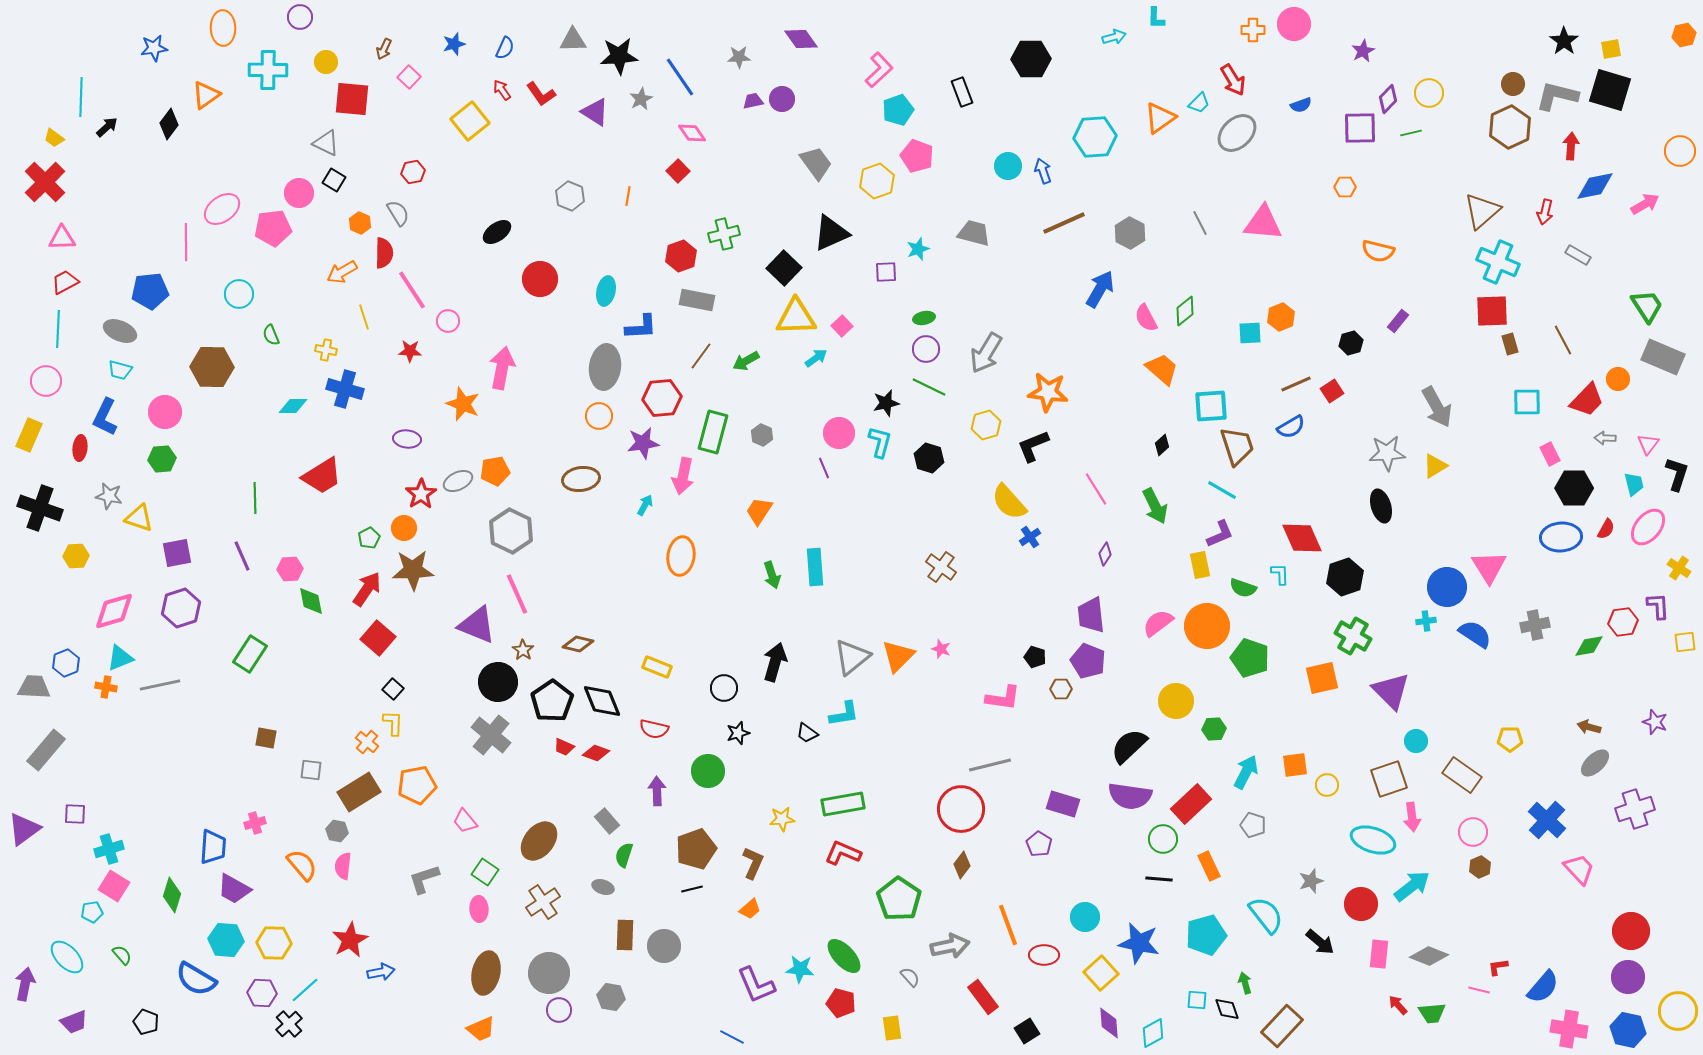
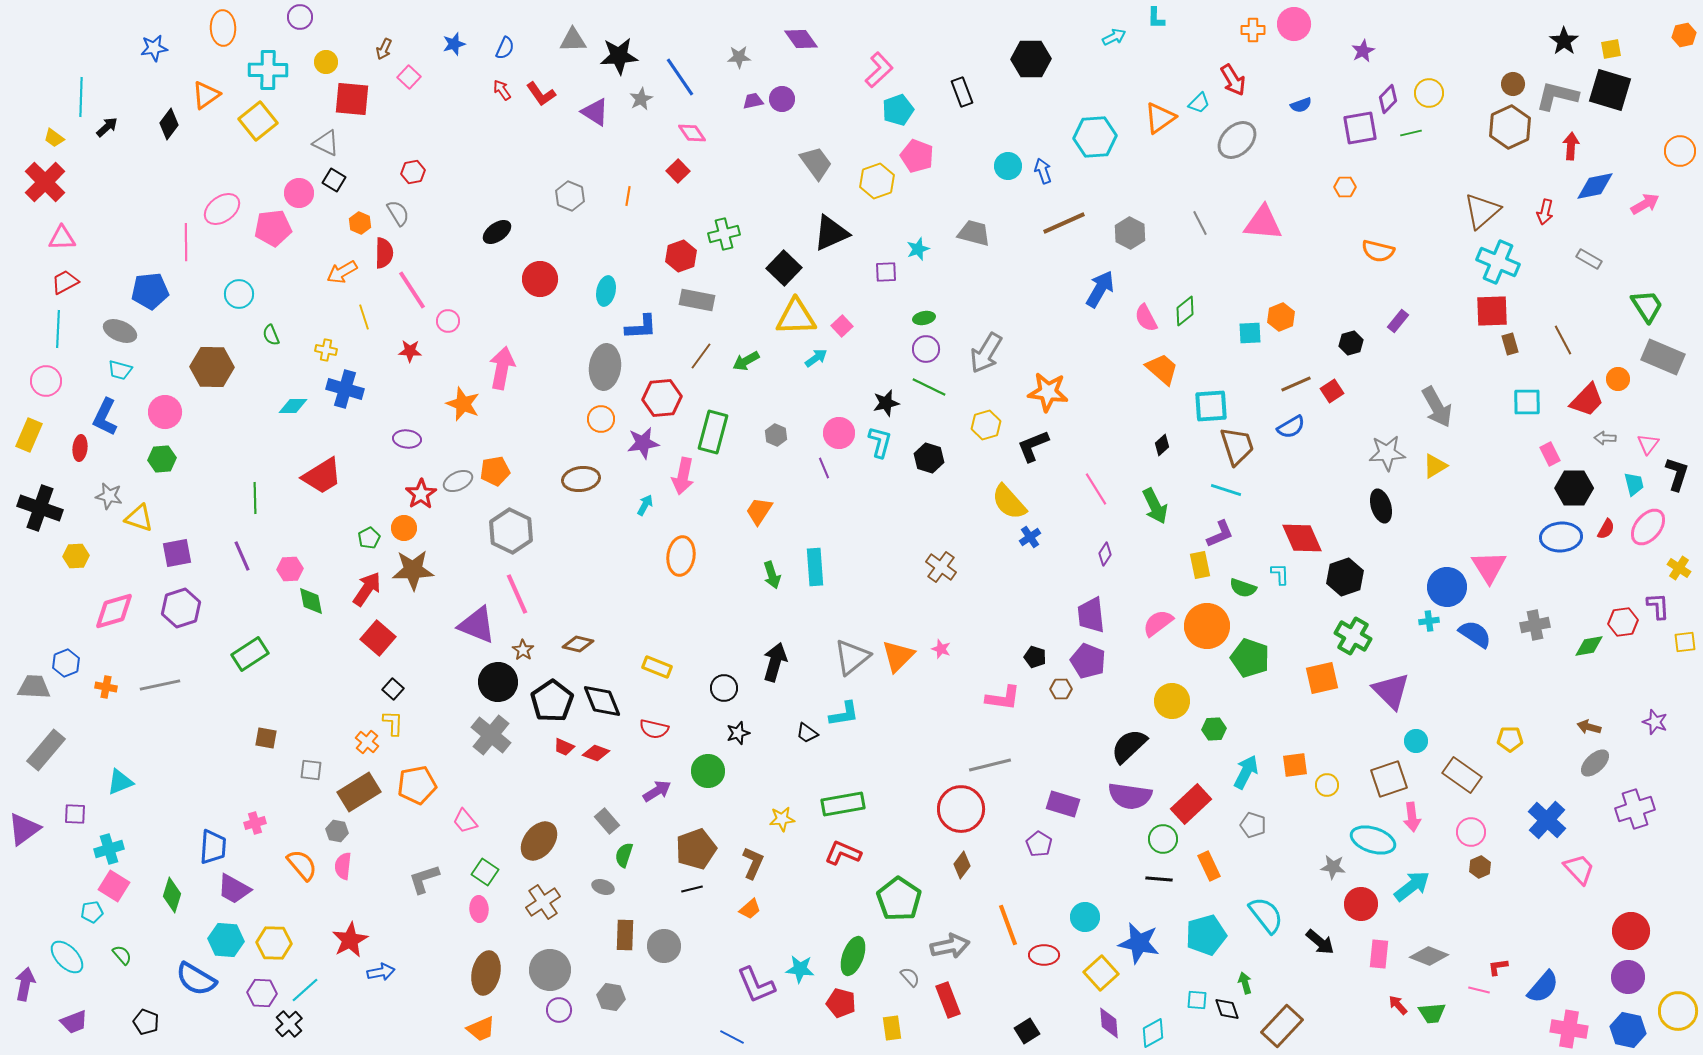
cyan arrow at (1114, 37): rotated 10 degrees counterclockwise
yellow square at (470, 121): moved 212 px left
purple square at (1360, 128): rotated 9 degrees counterclockwise
gray ellipse at (1237, 133): moved 7 px down
gray rectangle at (1578, 255): moved 11 px right, 4 px down
orange circle at (599, 416): moved 2 px right, 3 px down
gray hexagon at (762, 435): moved 14 px right
cyan line at (1222, 490): moved 4 px right; rotated 12 degrees counterclockwise
cyan cross at (1426, 621): moved 3 px right
green rectangle at (250, 654): rotated 24 degrees clockwise
cyan triangle at (120, 658): moved 124 px down
yellow circle at (1176, 701): moved 4 px left
purple arrow at (657, 791): rotated 60 degrees clockwise
pink circle at (1473, 832): moved 2 px left
gray star at (1311, 881): moved 22 px right, 14 px up; rotated 25 degrees clockwise
green ellipse at (844, 956): moved 9 px right; rotated 63 degrees clockwise
gray circle at (549, 973): moved 1 px right, 3 px up
red rectangle at (983, 997): moved 35 px left, 3 px down; rotated 16 degrees clockwise
